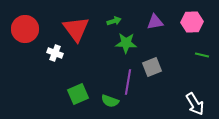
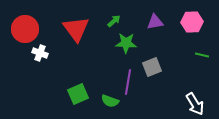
green arrow: rotated 24 degrees counterclockwise
white cross: moved 15 px left
